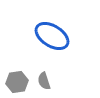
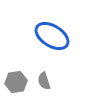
gray hexagon: moved 1 px left
